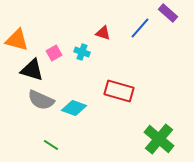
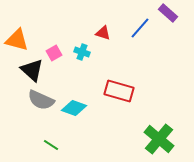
black triangle: rotated 25 degrees clockwise
